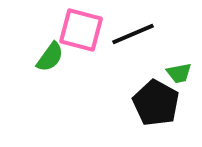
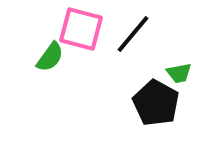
pink square: moved 1 px up
black line: rotated 27 degrees counterclockwise
